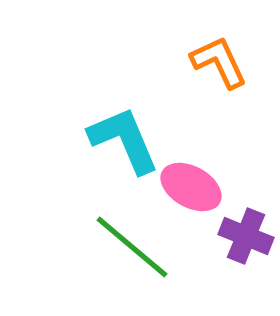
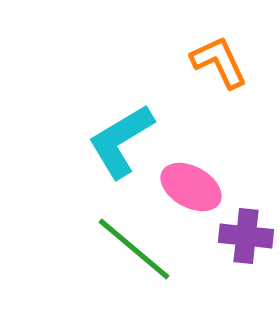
cyan L-shape: moved 3 px left, 1 px down; rotated 98 degrees counterclockwise
purple cross: rotated 16 degrees counterclockwise
green line: moved 2 px right, 2 px down
